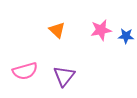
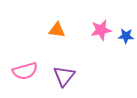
orange triangle: rotated 36 degrees counterclockwise
